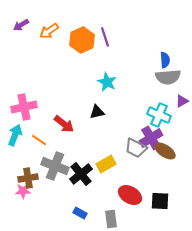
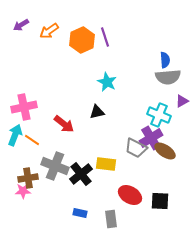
orange line: moved 7 px left
yellow rectangle: rotated 36 degrees clockwise
blue rectangle: rotated 16 degrees counterclockwise
